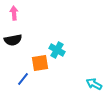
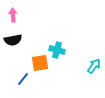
pink arrow: moved 1 px left, 2 px down
cyan cross: rotated 14 degrees counterclockwise
cyan arrow: moved 18 px up; rotated 98 degrees clockwise
